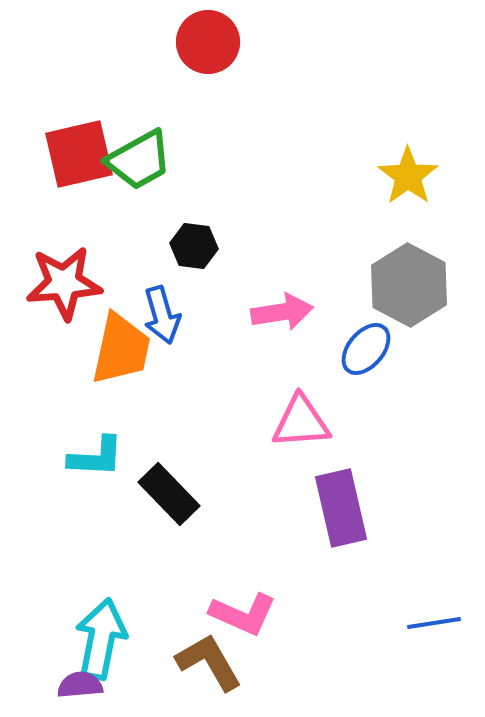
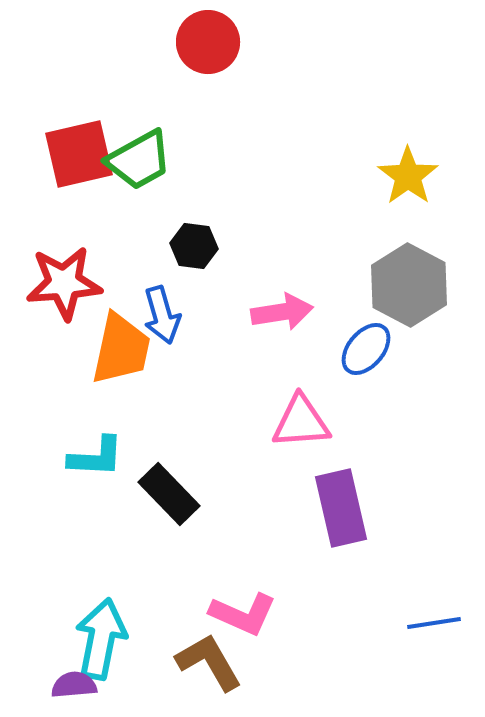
purple semicircle: moved 6 px left
